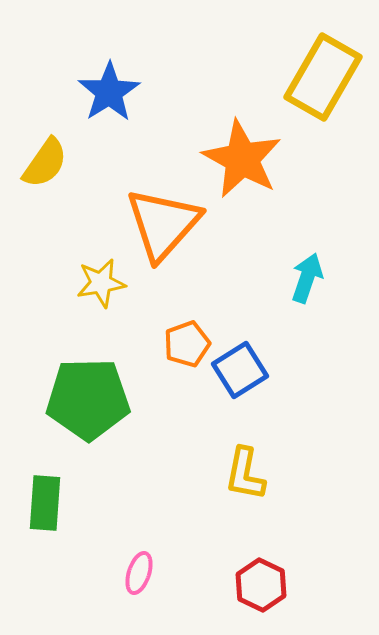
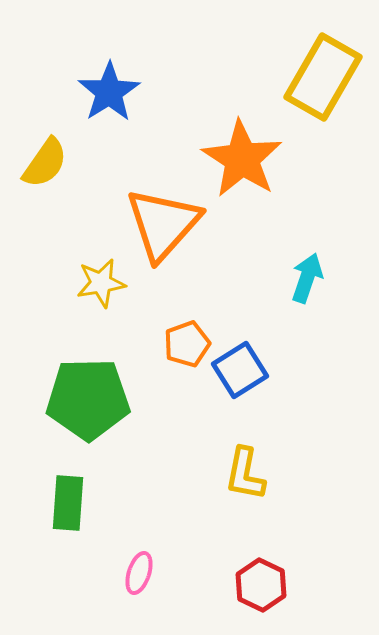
orange star: rotated 4 degrees clockwise
green rectangle: moved 23 px right
